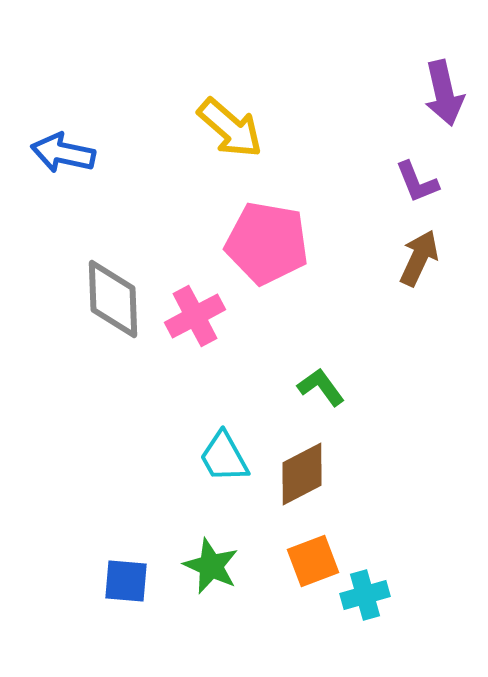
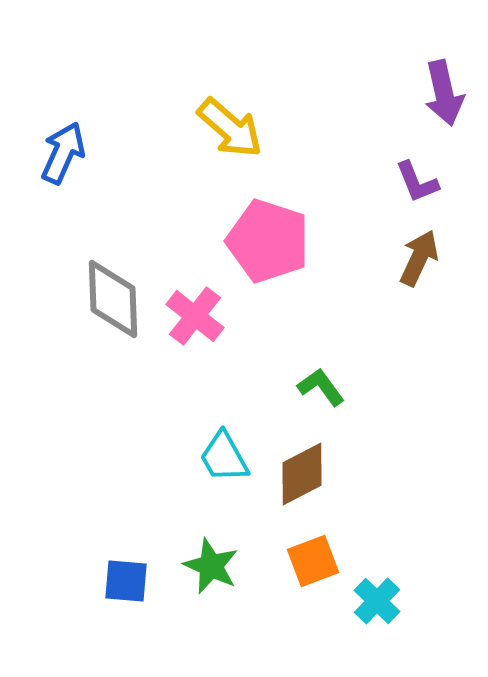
blue arrow: rotated 102 degrees clockwise
pink pentagon: moved 1 px right, 2 px up; rotated 8 degrees clockwise
pink cross: rotated 24 degrees counterclockwise
cyan cross: moved 12 px right, 6 px down; rotated 30 degrees counterclockwise
